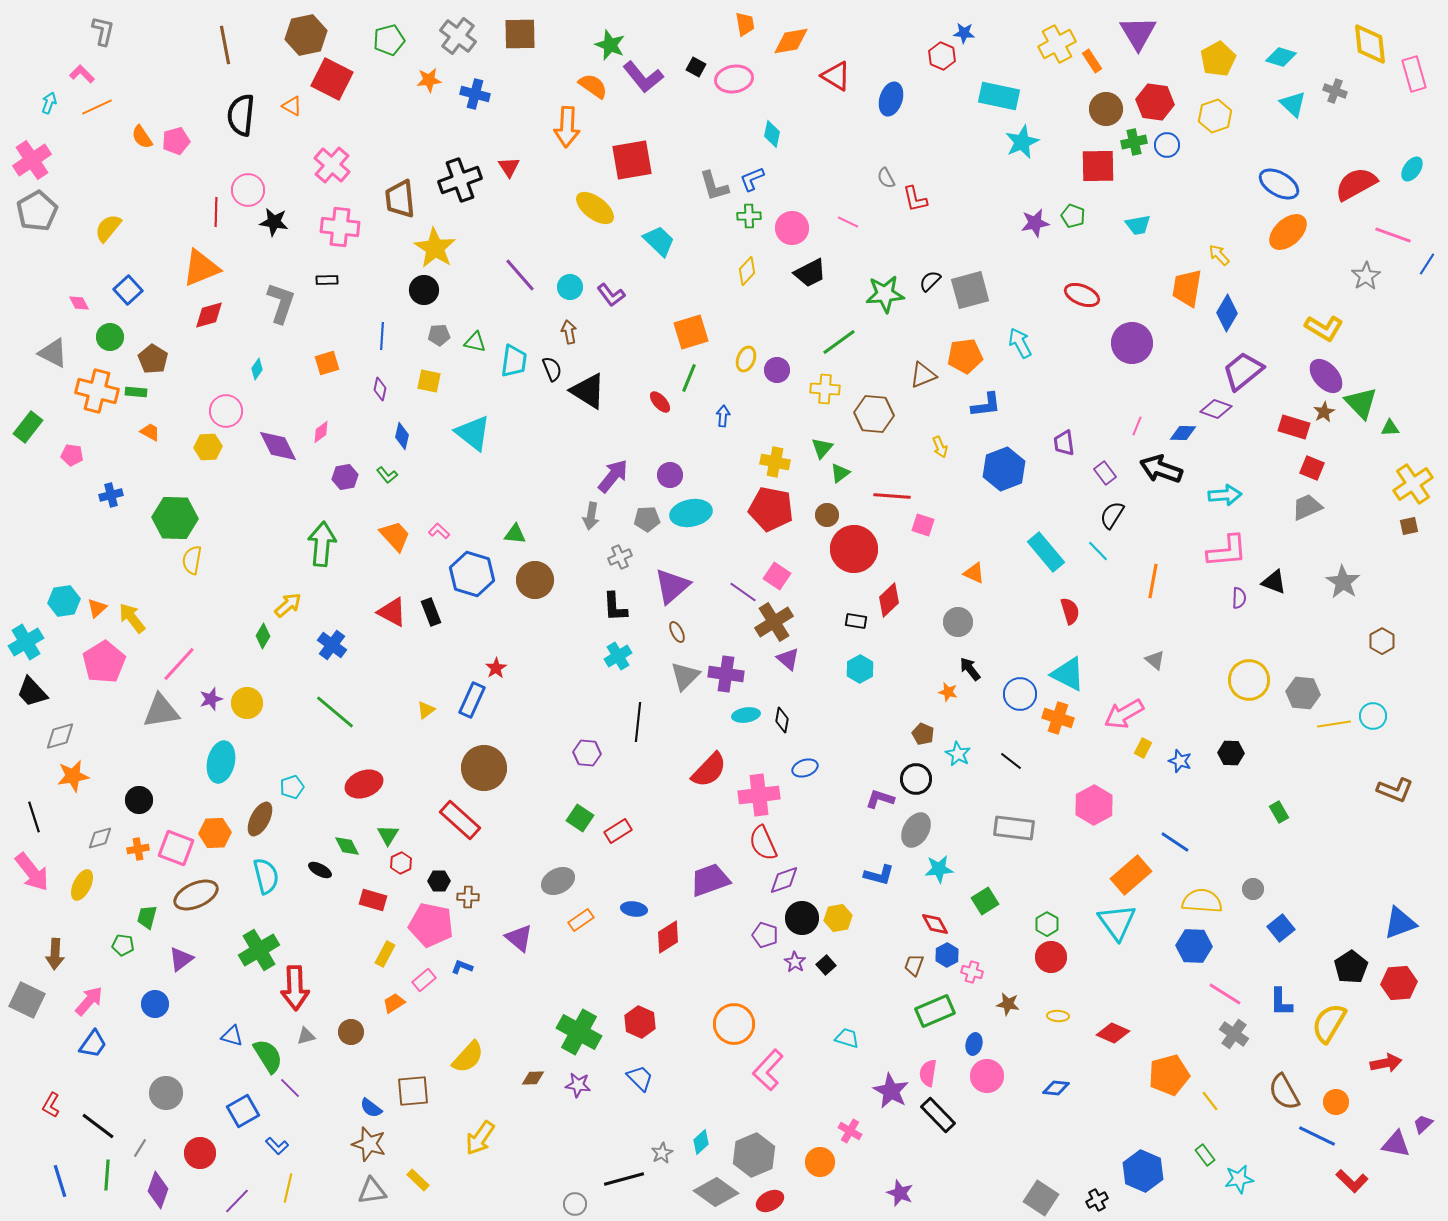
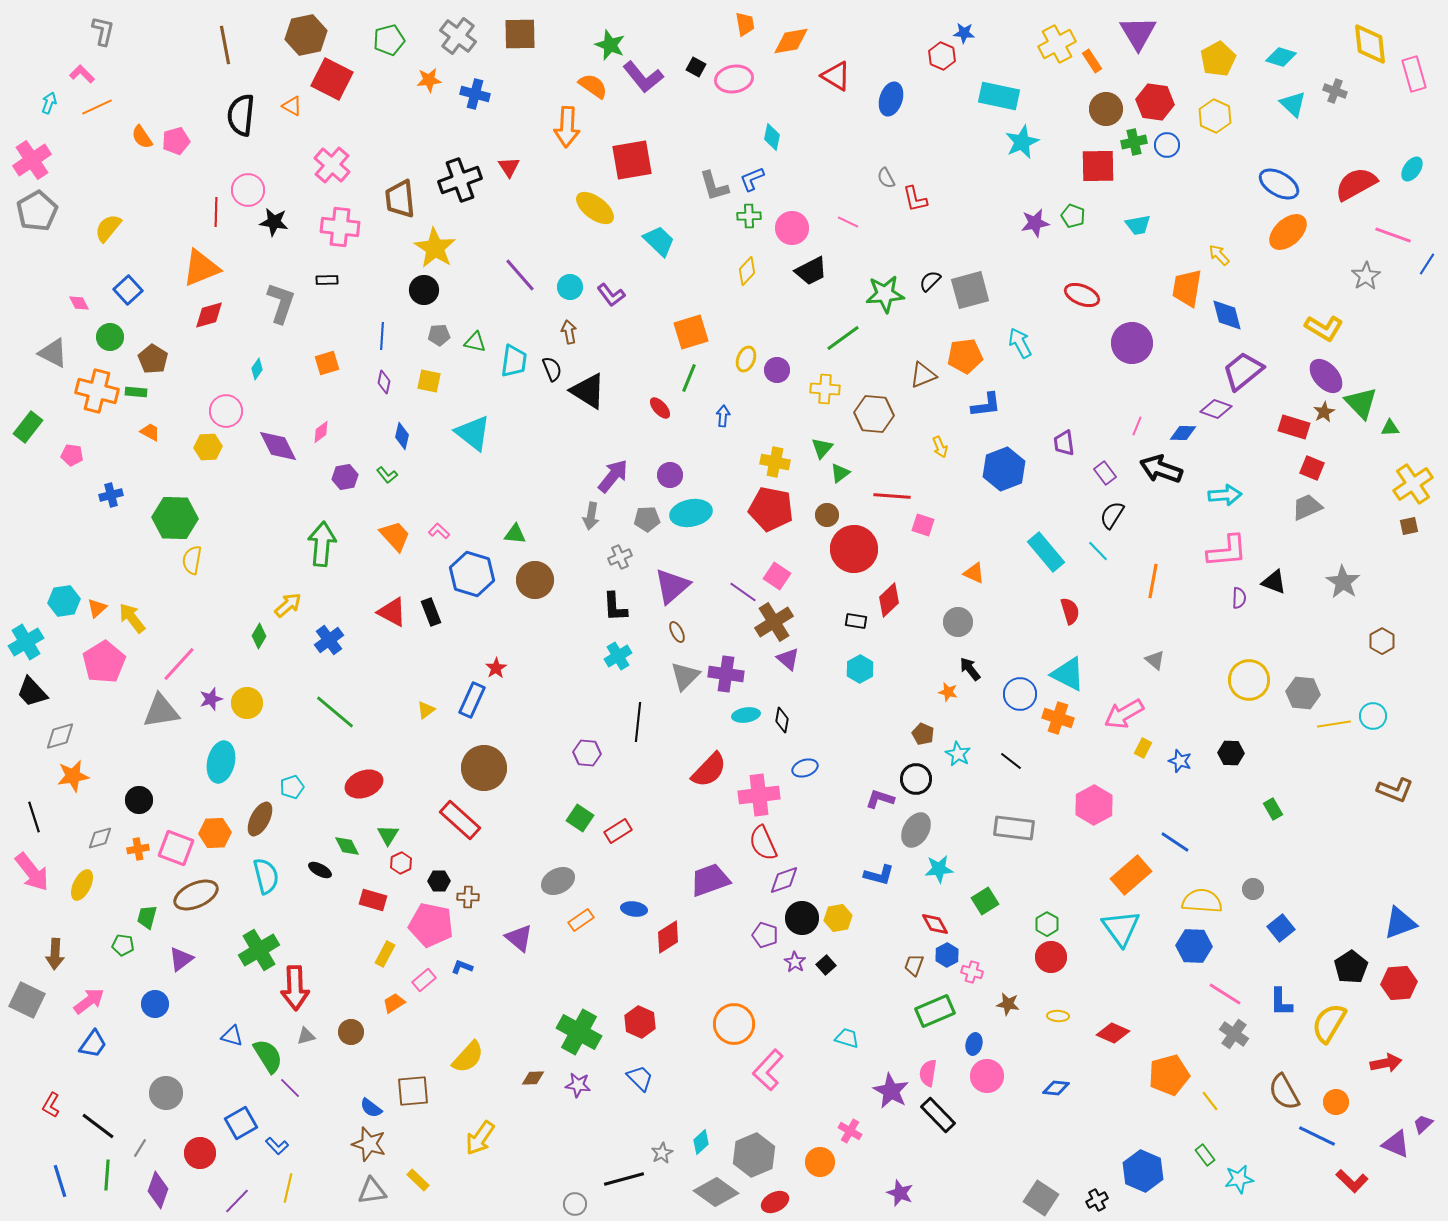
yellow hexagon at (1215, 116): rotated 16 degrees counterclockwise
cyan diamond at (772, 134): moved 3 px down
black trapezoid at (810, 273): moved 1 px right, 2 px up
blue diamond at (1227, 313): moved 2 px down; rotated 45 degrees counterclockwise
green line at (839, 342): moved 4 px right, 4 px up
purple diamond at (380, 389): moved 4 px right, 7 px up
red ellipse at (660, 402): moved 6 px down
green diamond at (263, 636): moved 4 px left
blue cross at (332, 645): moved 3 px left, 5 px up; rotated 16 degrees clockwise
green rectangle at (1279, 812): moved 6 px left, 3 px up
cyan triangle at (1117, 922): moved 4 px right, 6 px down
pink arrow at (89, 1001): rotated 12 degrees clockwise
blue square at (243, 1111): moved 2 px left, 12 px down
purple triangle at (1396, 1144): rotated 12 degrees clockwise
red ellipse at (770, 1201): moved 5 px right, 1 px down
